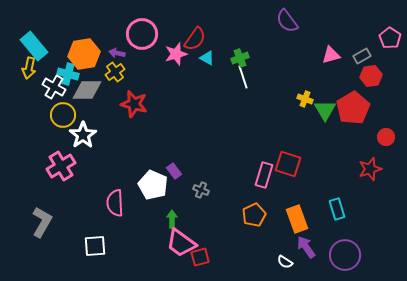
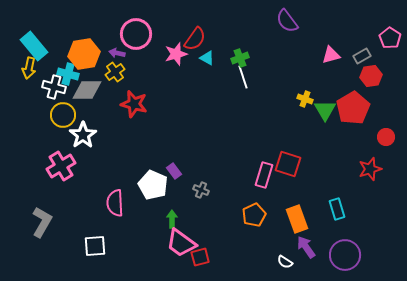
pink circle at (142, 34): moved 6 px left
white cross at (54, 87): rotated 15 degrees counterclockwise
